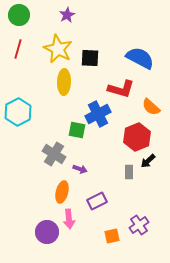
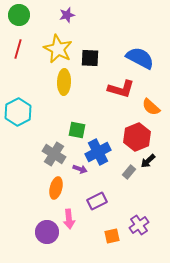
purple star: rotated 14 degrees clockwise
blue cross: moved 38 px down
gray rectangle: rotated 40 degrees clockwise
orange ellipse: moved 6 px left, 4 px up
